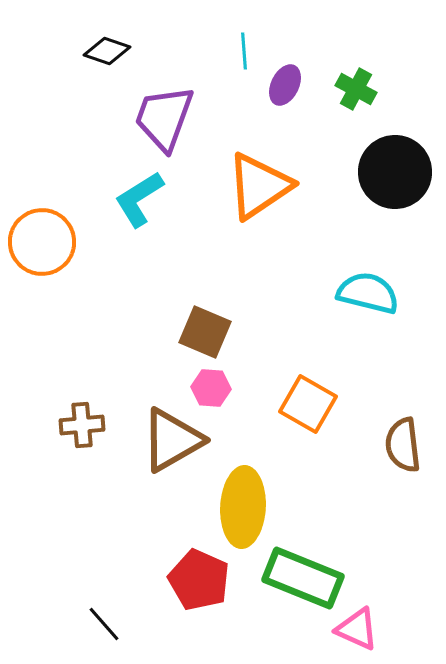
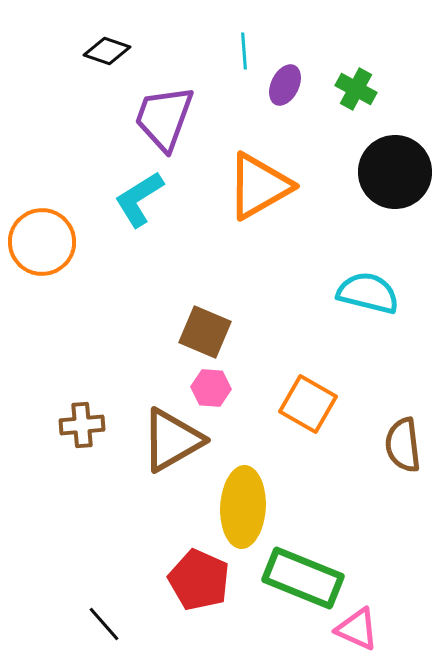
orange triangle: rotated 4 degrees clockwise
